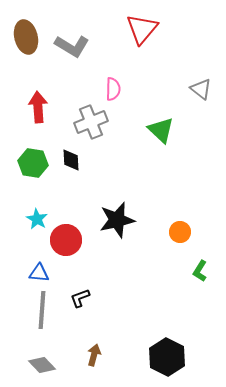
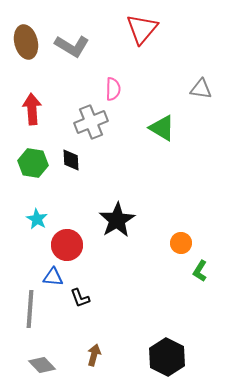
brown ellipse: moved 5 px down
gray triangle: rotated 30 degrees counterclockwise
red arrow: moved 6 px left, 2 px down
green triangle: moved 1 px right, 2 px up; rotated 12 degrees counterclockwise
black star: rotated 18 degrees counterclockwise
orange circle: moved 1 px right, 11 px down
red circle: moved 1 px right, 5 px down
blue triangle: moved 14 px right, 4 px down
black L-shape: rotated 90 degrees counterclockwise
gray line: moved 12 px left, 1 px up
